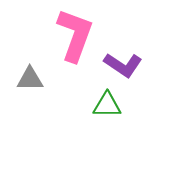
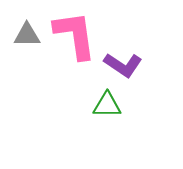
pink L-shape: rotated 28 degrees counterclockwise
gray triangle: moved 3 px left, 44 px up
